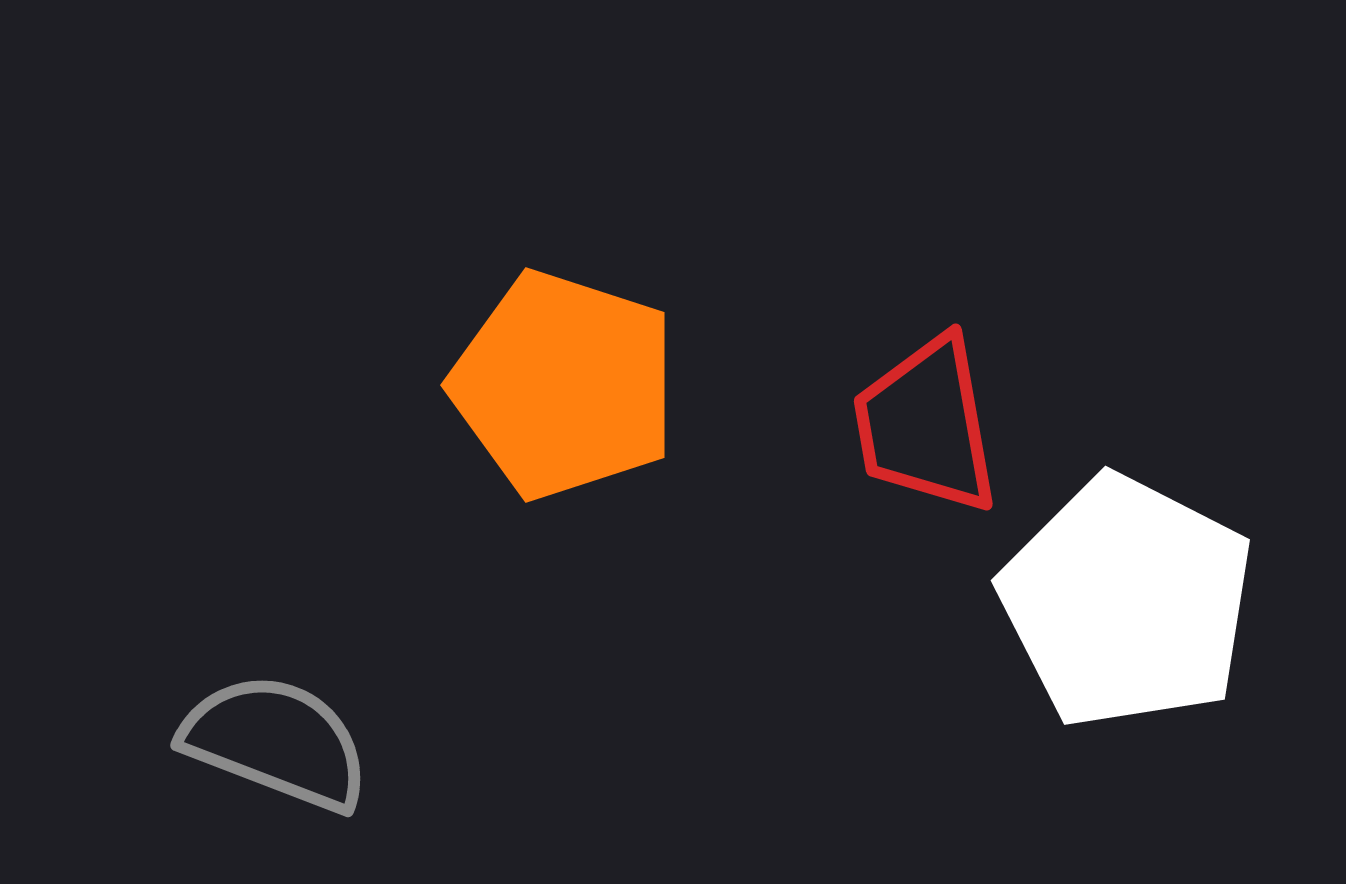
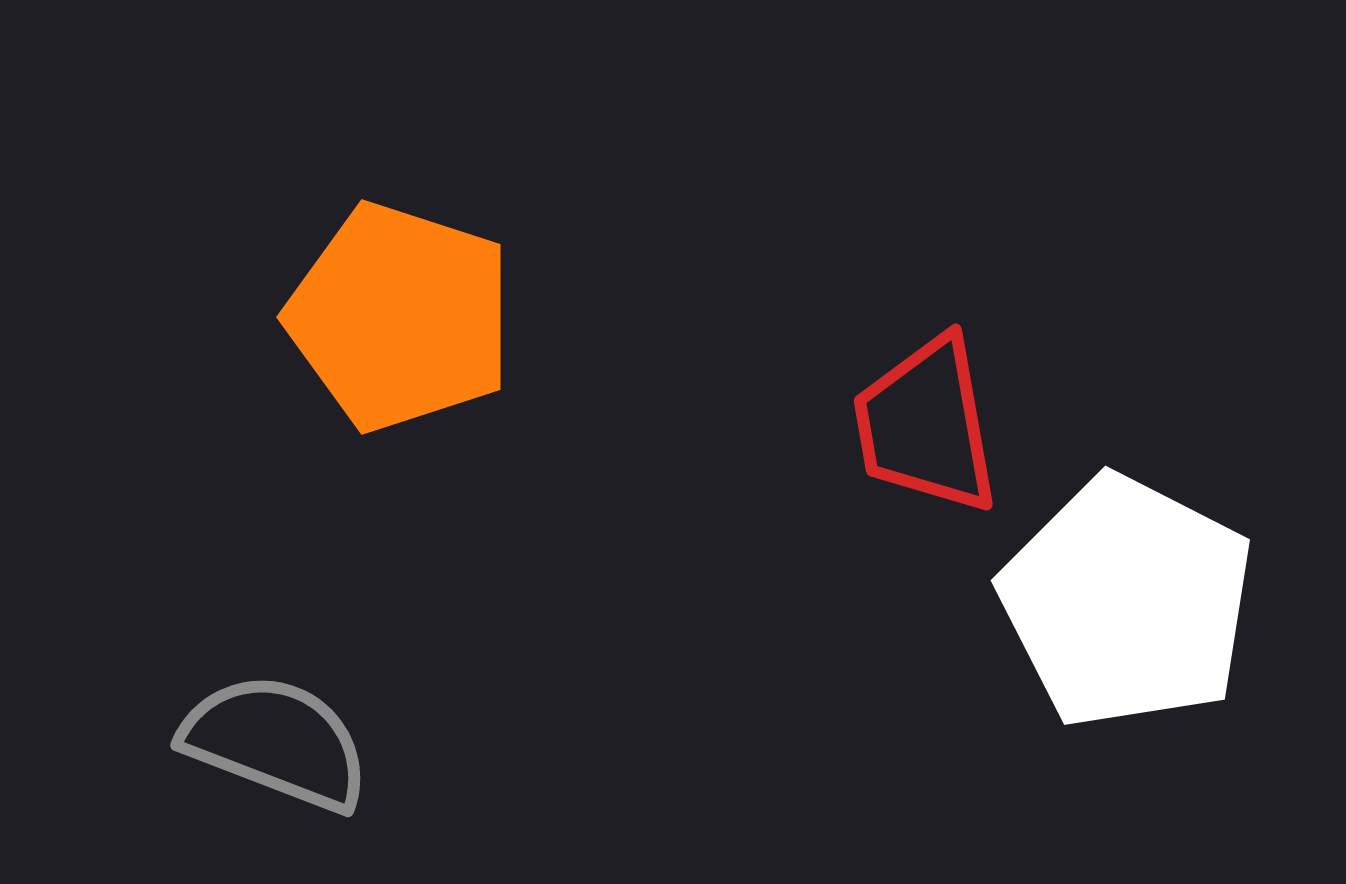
orange pentagon: moved 164 px left, 68 px up
